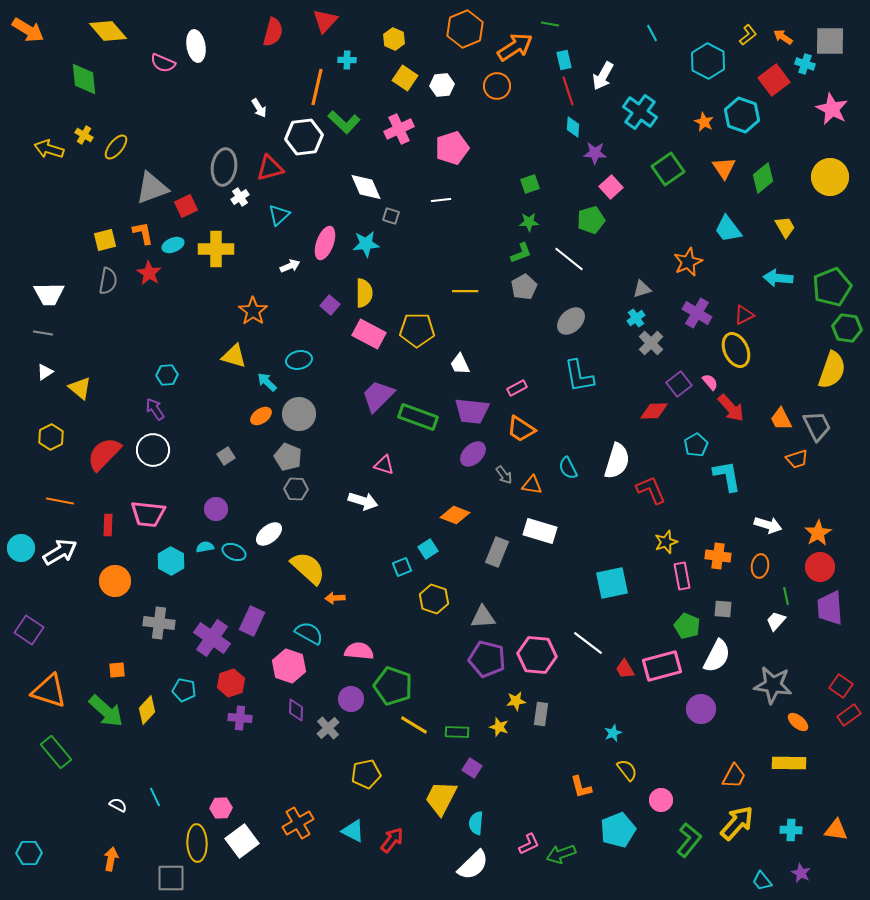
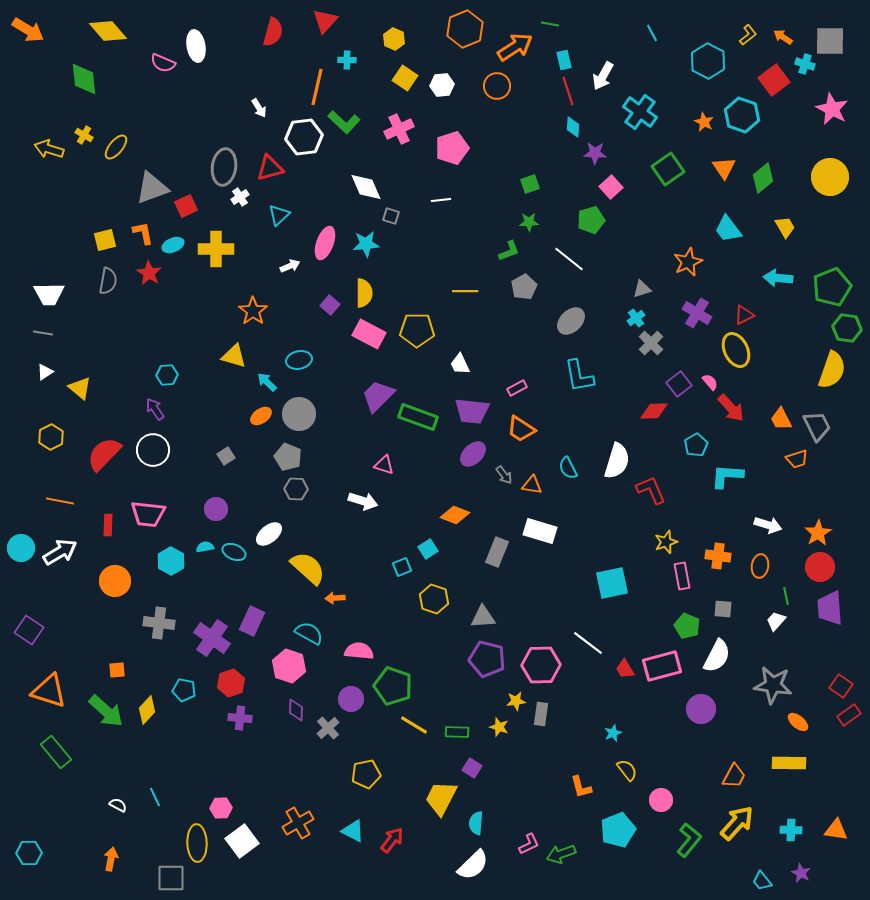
green L-shape at (521, 253): moved 12 px left, 2 px up
cyan L-shape at (727, 476): rotated 76 degrees counterclockwise
pink hexagon at (537, 655): moved 4 px right, 10 px down; rotated 6 degrees counterclockwise
